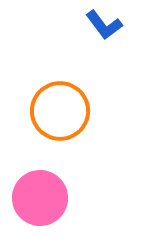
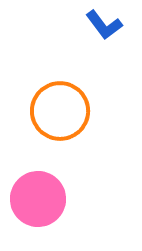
pink circle: moved 2 px left, 1 px down
